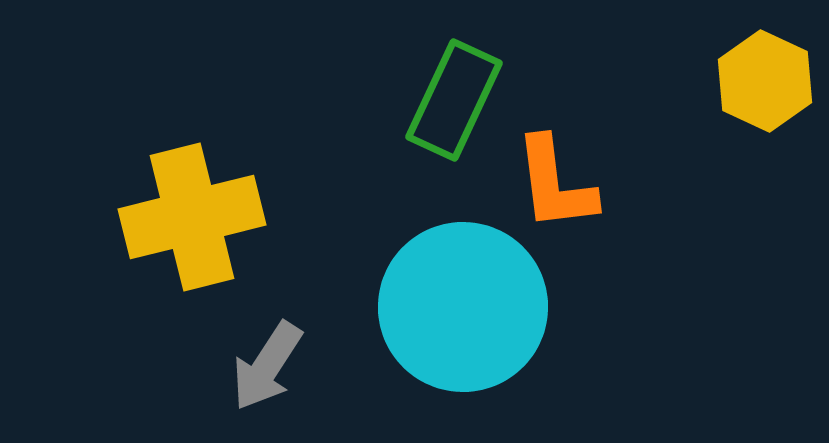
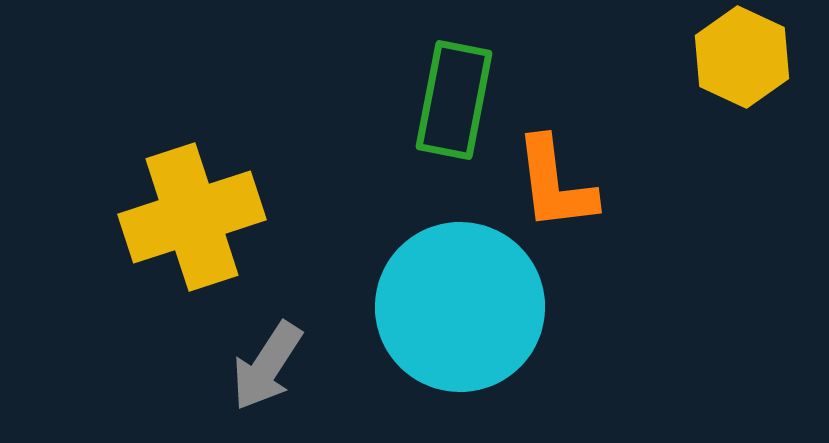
yellow hexagon: moved 23 px left, 24 px up
green rectangle: rotated 14 degrees counterclockwise
yellow cross: rotated 4 degrees counterclockwise
cyan circle: moved 3 px left
